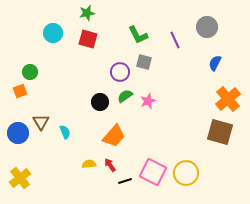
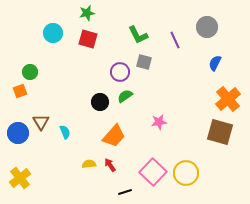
pink star: moved 11 px right, 21 px down; rotated 14 degrees clockwise
pink square: rotated 16 degrees clockwise
black line: moved 11 px down
